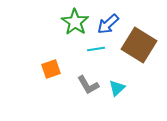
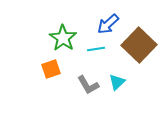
green star: moved 12 px left, 16 px down
brown square: rotated 12 degrees clockwise
cyan triangle: moved 6 px up
